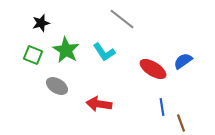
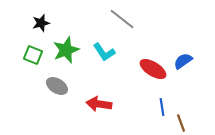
green star: rotated 20 degrees clockwise
